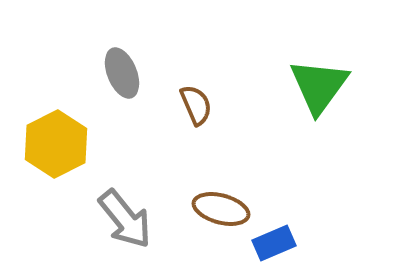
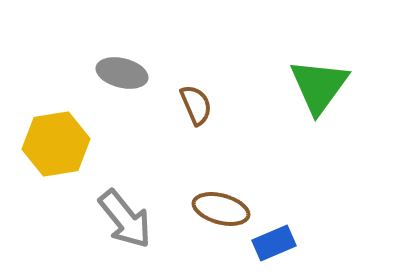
gray ellipse: rotated 54 degrees counterclockwise
yellow hexagon: rotated 18 degrees clockwise
